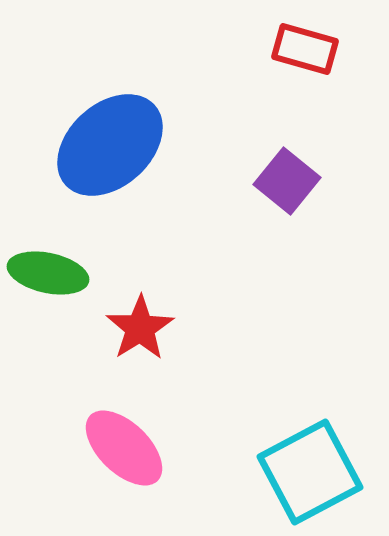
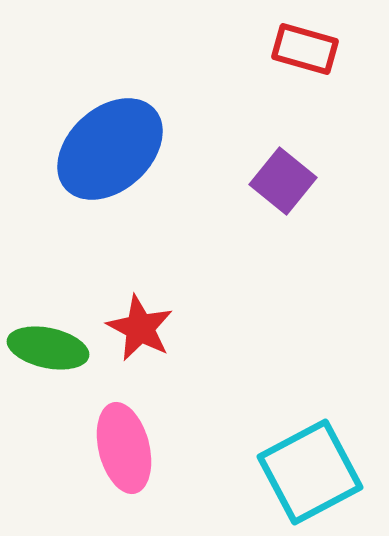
blue ellipse: moved 4 px down
purple square: moved 4 px left
green ellipse: moved 75 px down
red star: rotated 12 degrees counterclockwise
pink ellipse: rotated 32 degrees clockwise
